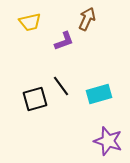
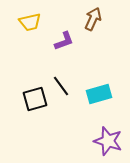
brown arrow: moved 6 px right
